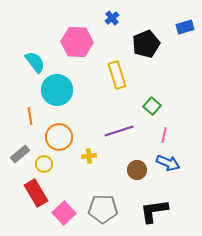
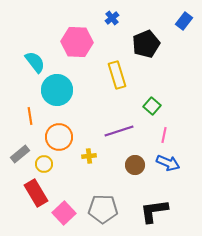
blue rectangle: moved 1 px left, 6 px up; rotated 36 degrees counterclockwise
brown circle: moved 2 px left, 5 px up
